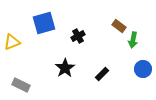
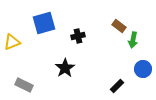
black cross: rotated 16 degrees clockwise
black rectangle: moved 15 px right, 12 px down
gray rectangle: moved 3 px right
